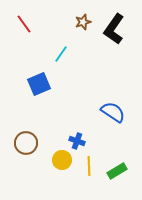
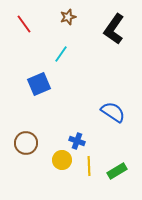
brown star: moved 15 px left, 5 px up
